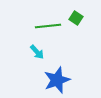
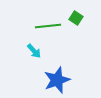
cyan arrow: moved 3 px left, 1 px up
